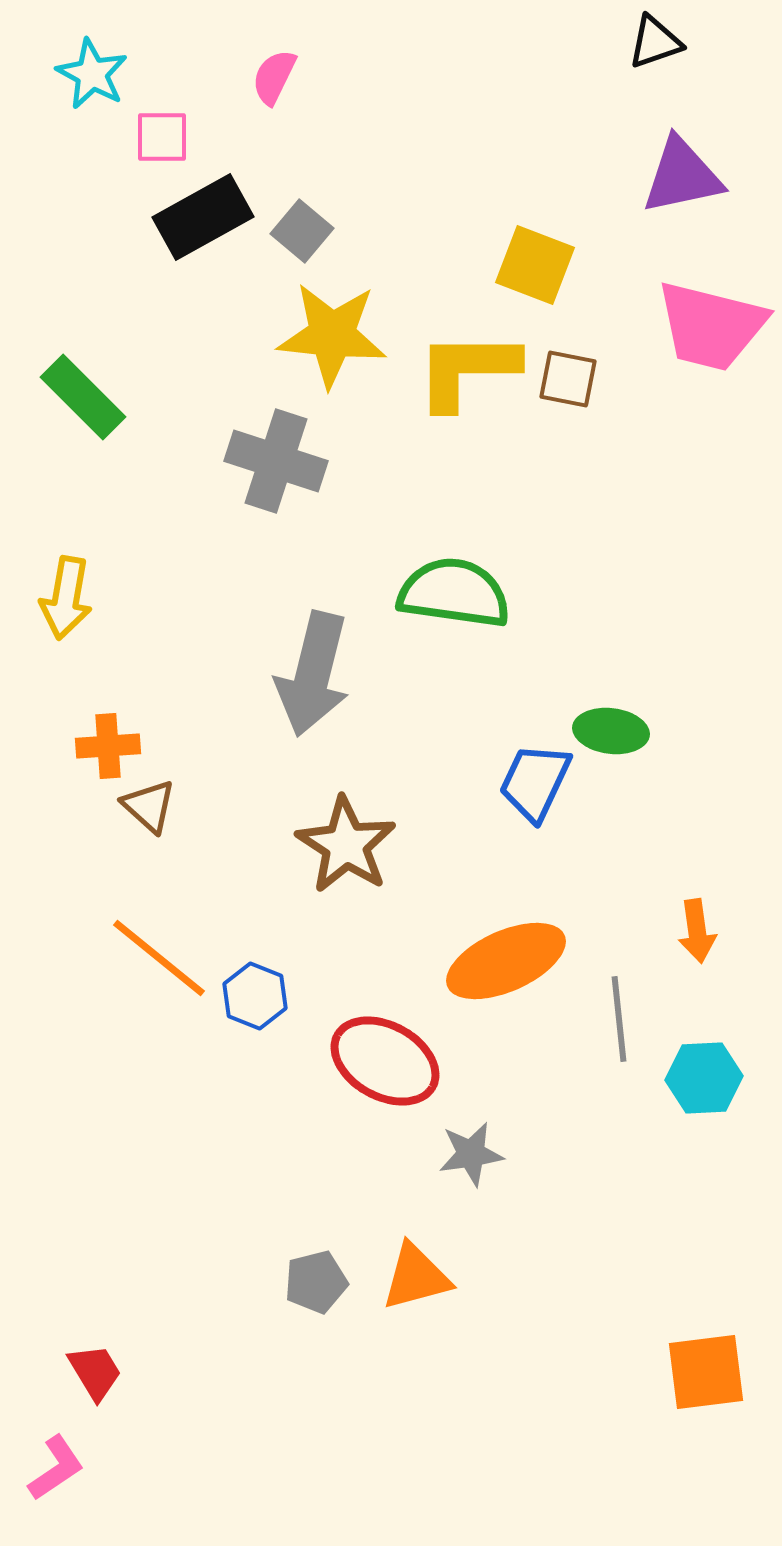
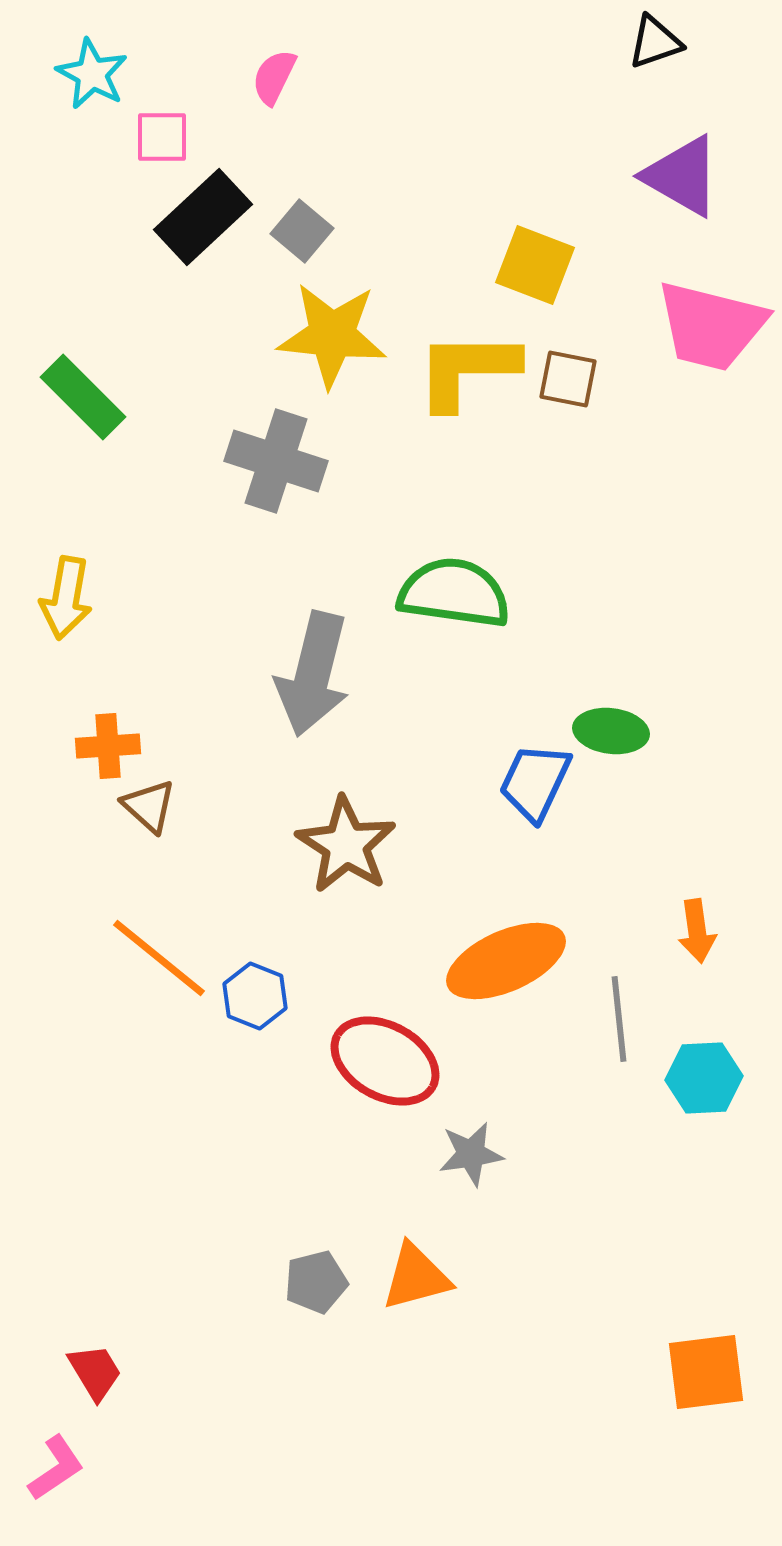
purple triangle: rotated 42 degrees clockwise
black rectangle: rotated 14 degrees counterclockwise
